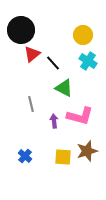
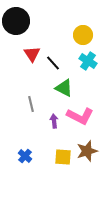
black circle: moved 5 px left, 9 px up
red triangle: rotated 24 degrees counterclockwise
pink L-shape: rotated 12 degrees clockwise
